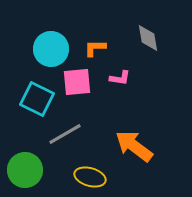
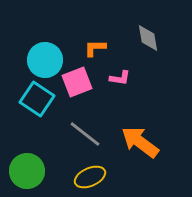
cyan circle: moved 6 px left, 11 px down
pink square: rotated 16 degrees counterclockwise
cyan square: rotated 8 degrees clockwise
gray line: moved 20 px right; rotated 68 degrees clockwise
orange arrow: moved 6 px right, 4 px up
green circle: moved 2 px right, 1 px down
yellow ellipse: rotated 40 degrees counterclockwise
